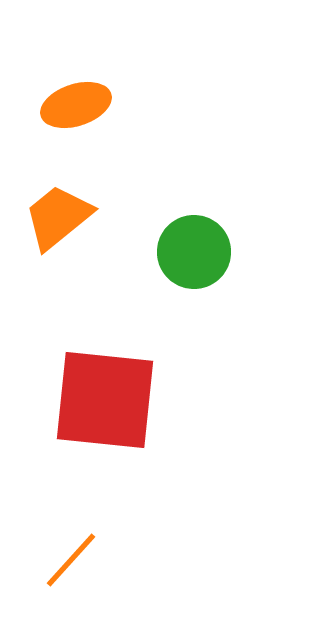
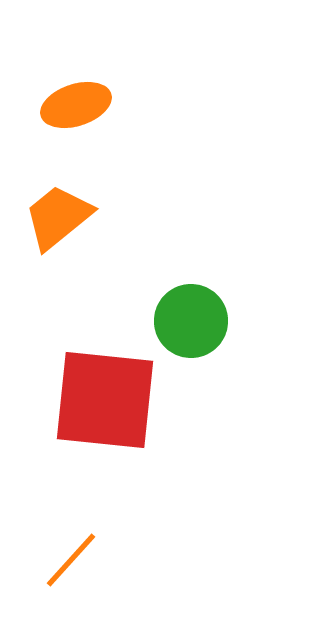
green circle: moved 3 px left, 69 px down
